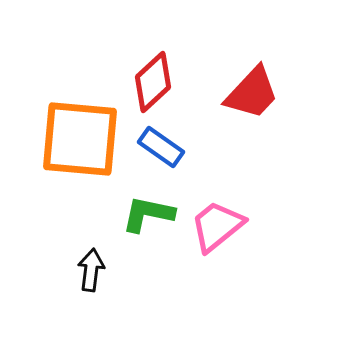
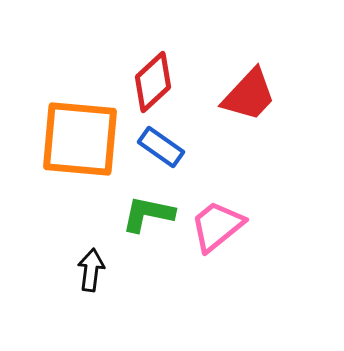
red trapezoid: moved 3 px left, 2 px down
